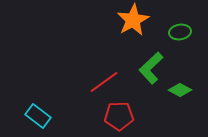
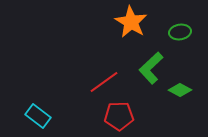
orange star: moved 2 px left, 2 px down; rotated 12 degrees counterclockwise
